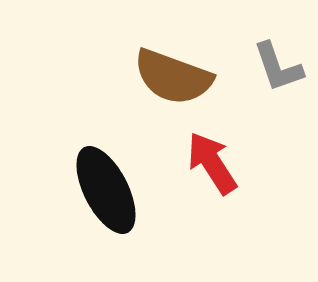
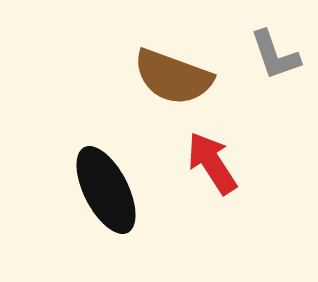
gray L-shape: moved 3 px left, 12 px up
